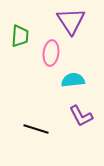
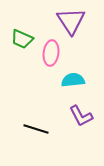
green trapezoid: moved 2 px right, 3 px down; rotated 110 degrees clockwise
